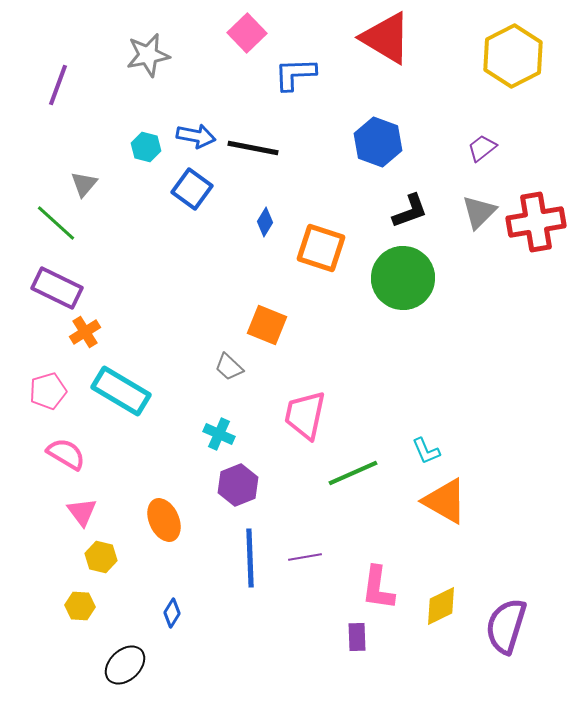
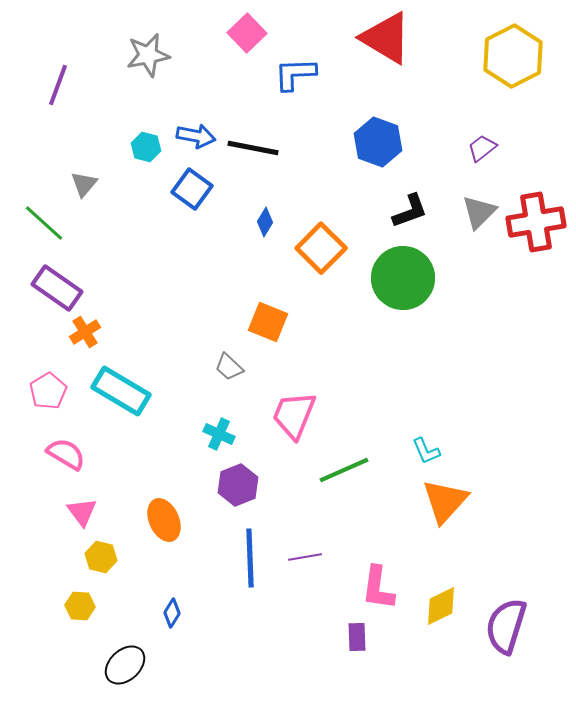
green line at (56, 223): moved 12 px left
orange square at (321, 248): rotated 27 degrees clockwise
purple rectangle at (57, 288): rotated 9 degrees clockwise
orange square at (267, 325): moved 1 px right, 3 px up
pink pentagon at (48, 391): rotated 15 degrees counterclockwise
pink trapezoid at (305, 415): moved 11 px left; rotated 10 degrees clockwise
green line at (353, 473): moved 9 px left, 3 px up
orange triangle at (445, 501): rotated 42 degrees clockwise
